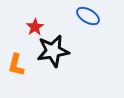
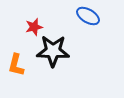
red star: moved 1 px left; rotated 18 degrees clockwise
black star: rotated 12 degrees clockwise
